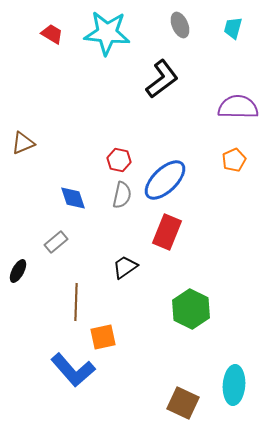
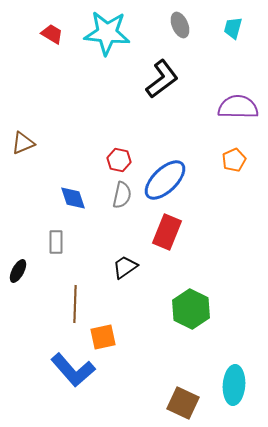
gray rectangle: rotated 50 degrees counterclockwise
brown line: moved 1 px left, 2 px down
